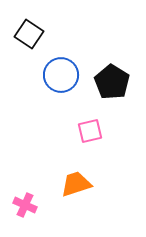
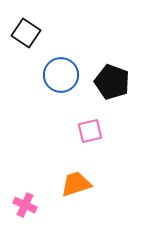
black square: moved 3 px left, 1 px up
black pentagon: rotated 12 degrees counterclockwise
